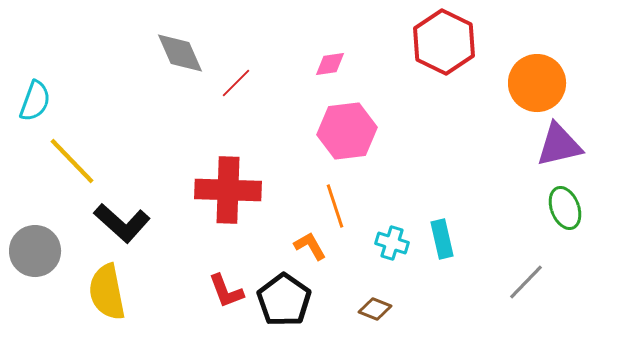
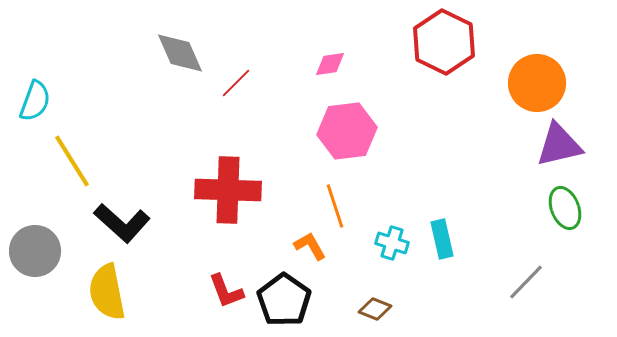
yellow line: rotated 12 degrees clockwise
